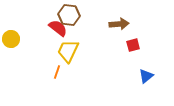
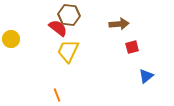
red square: moved 1 px left, 2 px down
orange line: moved 23 px down; rotated 40 degrees counterclockwise
